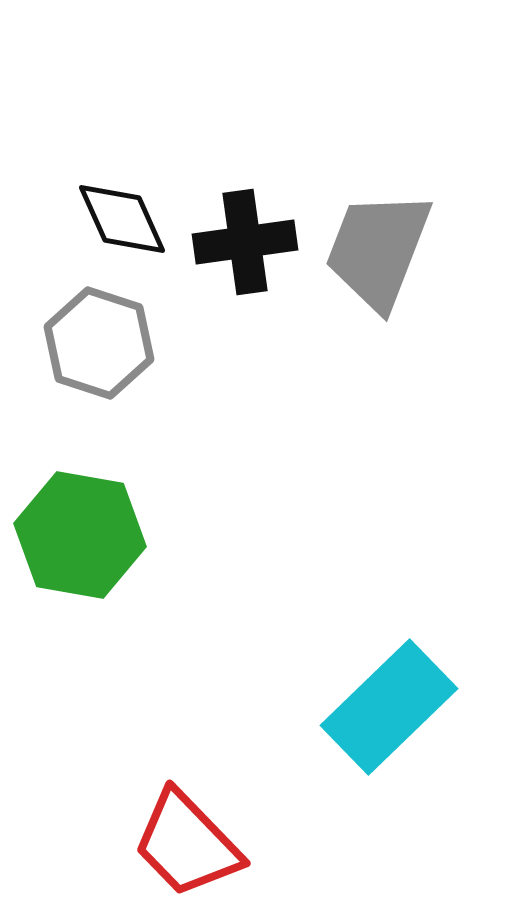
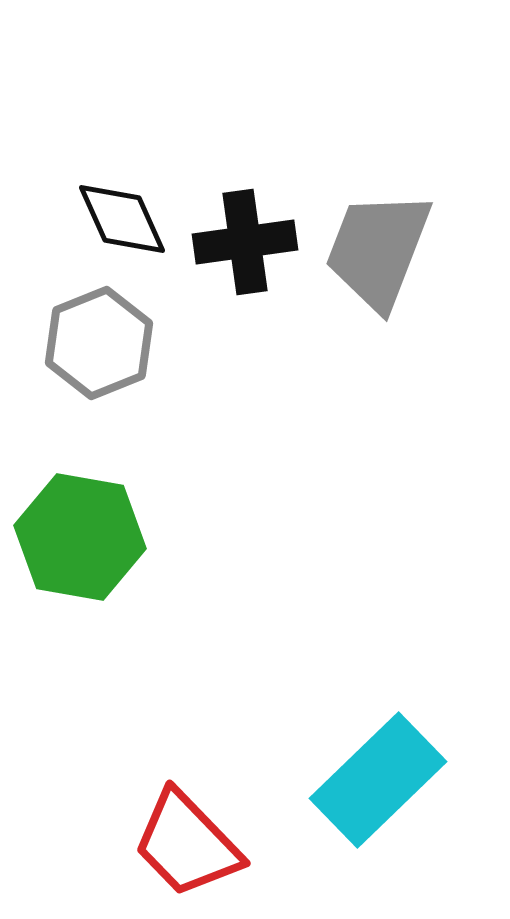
gray hexagon: rotated 20 degrees clockwise
green hexagon: moved 2 px down
cyan rectangle: moved 11 px left, 73 px down
